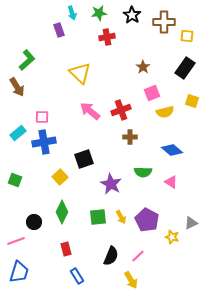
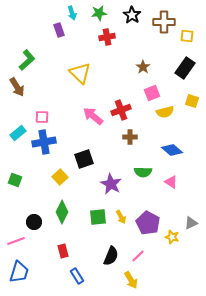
pink arrow at (90, 111): moved 3 px right, 5 px down
purple pentagon at (147, 220): moved 1 px right, 3 px down
red rectangle at (66, 249): moved 3 px left, 2 px down
